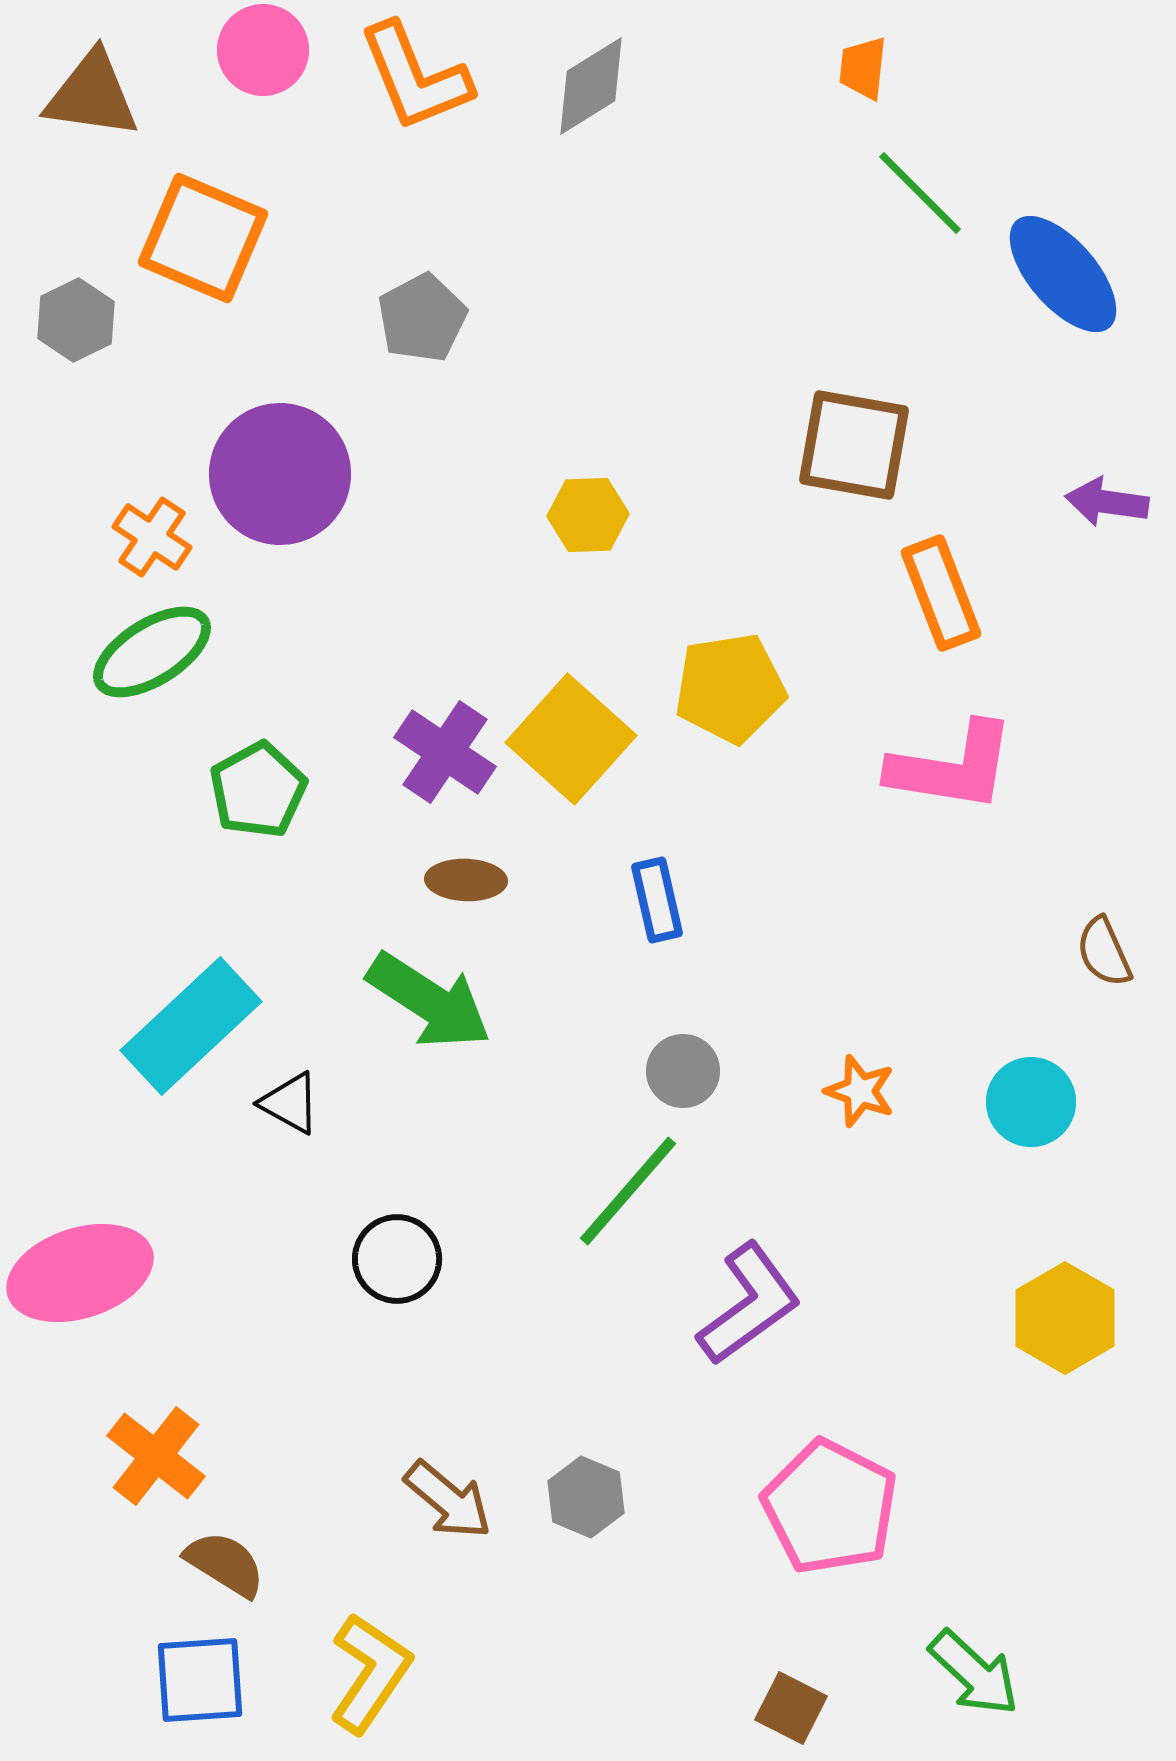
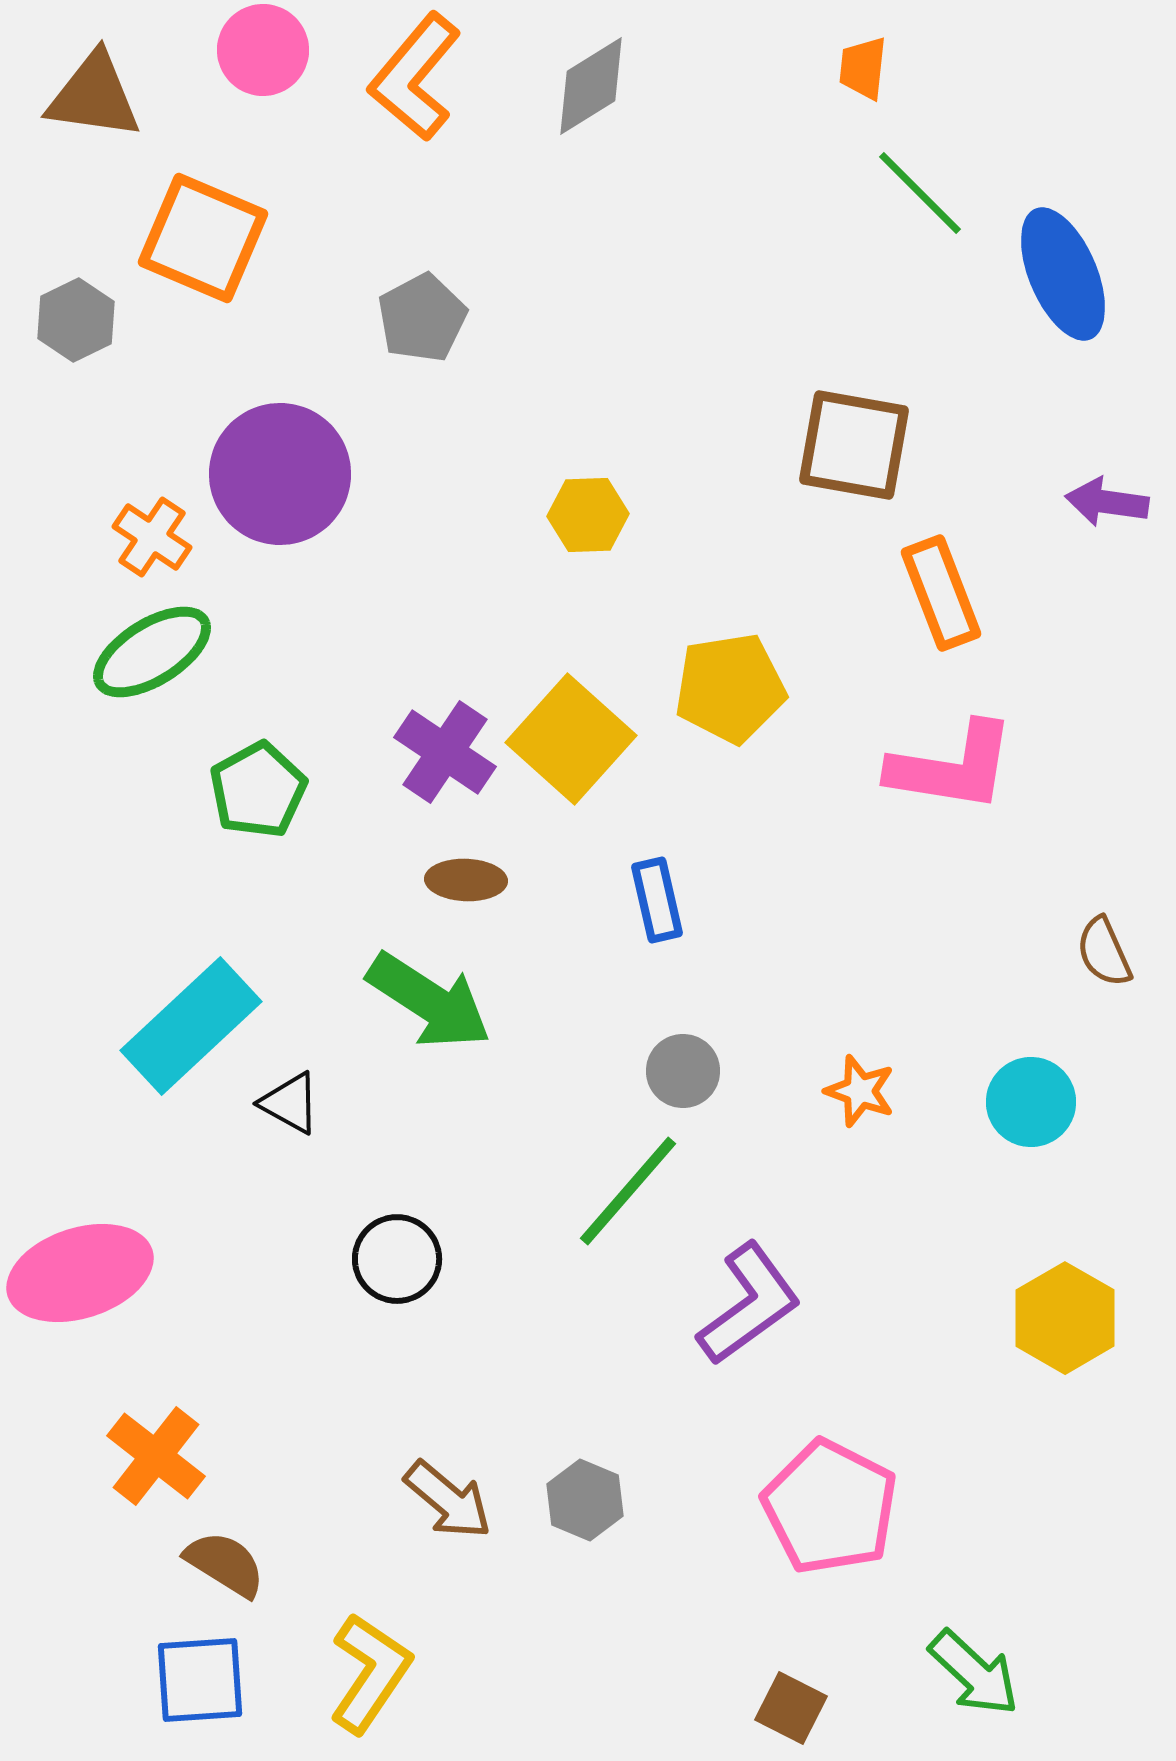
orange L-shape at (415, 77): rotated 62 degrees clockwise
brown triangle at (92, 95): moved 2 px right, 1 px down
blue ellipse at (1063, 274): rotated 18 degrees clockwise
gray hexagon at (586, 1497): moved 1 px left, 3 px down
